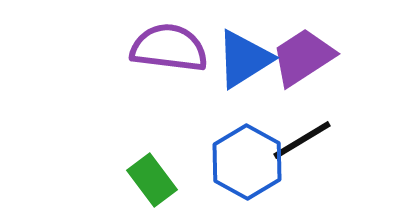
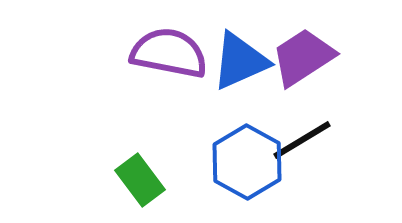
purple semicircle: moved 5 px down; rotated 4 degrees clockwise
blue triangle: moved 4 px left, 2 px down; rotated 8 degrees clockwise
green rectangle: moved 12 px left
